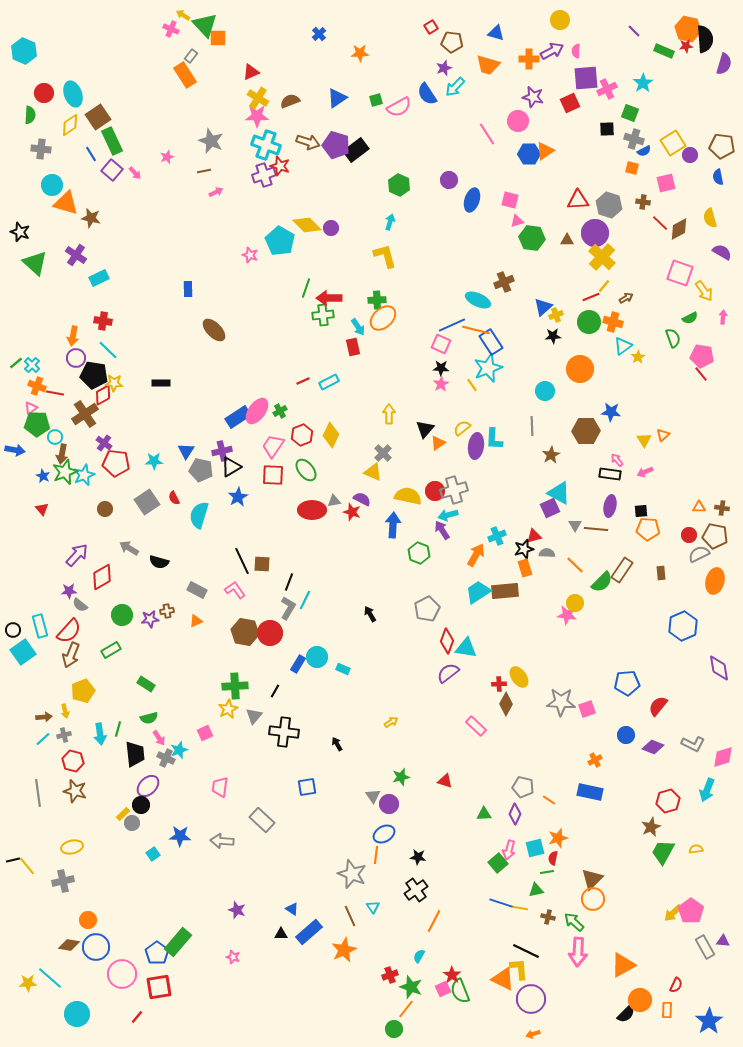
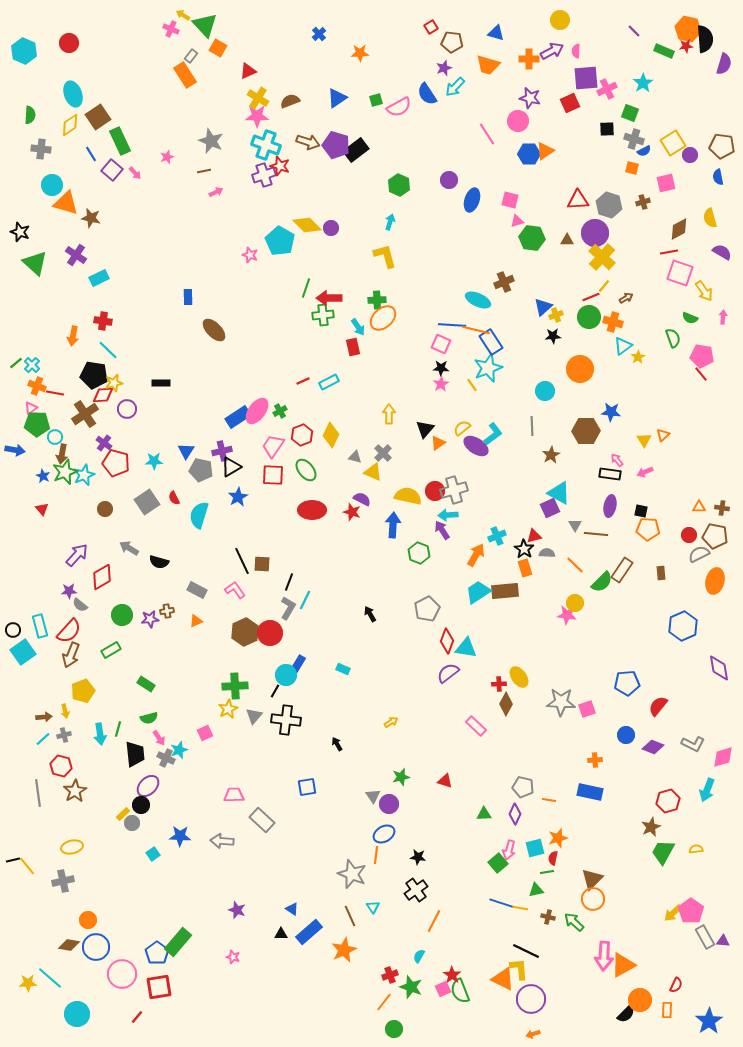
orange square at (218, 38): moved 10 px down; rotated 30 degrees clockwise
red triangle at (251, 72): moved 3 px left, 1 px up
red circle at (44, 93): moved 25 px right, 50 px up
purple star at (533, 97): moved 3 px left, 1 px down
green rectangle at (112, 141): moved 8 px right
brown cross at (643, 202): rotated 24 degrees counterclockwise
red line at (660, 223): moved 9 px right, 29 px down; rotated 54 degrees counterclockwise
blue rectangle at (188, 289): moved 8 px down
green semicircle at (690, 318): rotated 49 degrees clockwise
green circle at (589, 322): moved 5 px up
blue line at (452, 325): rotated 28 degrees clockwise
purple circle at (76, 358): moved 51 px right, 51 px down
yellow star at (114, 383): rotated 18 degrees counterclockwise
red diamond at (103, 395): rotated 25 degrees clockwise
cyan L-shape at (494, 439): moved 1 px left, 5 px up; rotated 130 degrees counterclockwise
purple ellipse at (476, 446): rotated 65 degrees counterclockwise
red pentagon at (116, 463): rotated 8 degrees clockwise
gray triangle at (334, 501): moved 21 px right, 44 px up; rotated 24 degrees clockwise
black square at (641, 511): rotated 16 degrees clockwise
cyan arrow at (448, 515): rotated 12 degrees clockwise
brown line at (596, 529): moved 5 px down
black star at (524, 549): rotated 24 degrees counterclockwise
brown hexagon at (245, 632): rotated 24 degrees clockwise
cyan circle at (317, 657): moved 31 px left, 18 px down
black cross at (284, 732): moved 2 px right, 12 px up
orange cross at (595, 760): rotated 24 degrees clockwise
red hexagon at (73, 761): moved 12 px left, 5 px down
pink trapezoid at (220, 787): moved 14 px right, 8 px down; rotated 80 degrees clockwise
brown star at (75, 791): rotated 25 degrees clockwise
orange line at (549, 800): rotated 24 degrees counterclockwise
gray rectangle at (705, 947): moved 10 px up
pink arrow at (578, 952): moved 26 px right, 4 px down
orange line at (406, 1009): moved 22 px left, 7 px up
